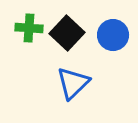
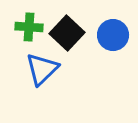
green cross: moved 1 px up
blue triangle: moved 31 px left, 14 px up
